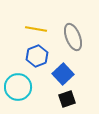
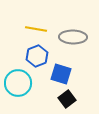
gray ellipse: rotated 68 degrees counterclockwise
blue square: moved 2 px left; rotated 30 degrees counterclockwise
cyan circle: moved 4 px up
black square: rotated 18 degrees counterclockwise
